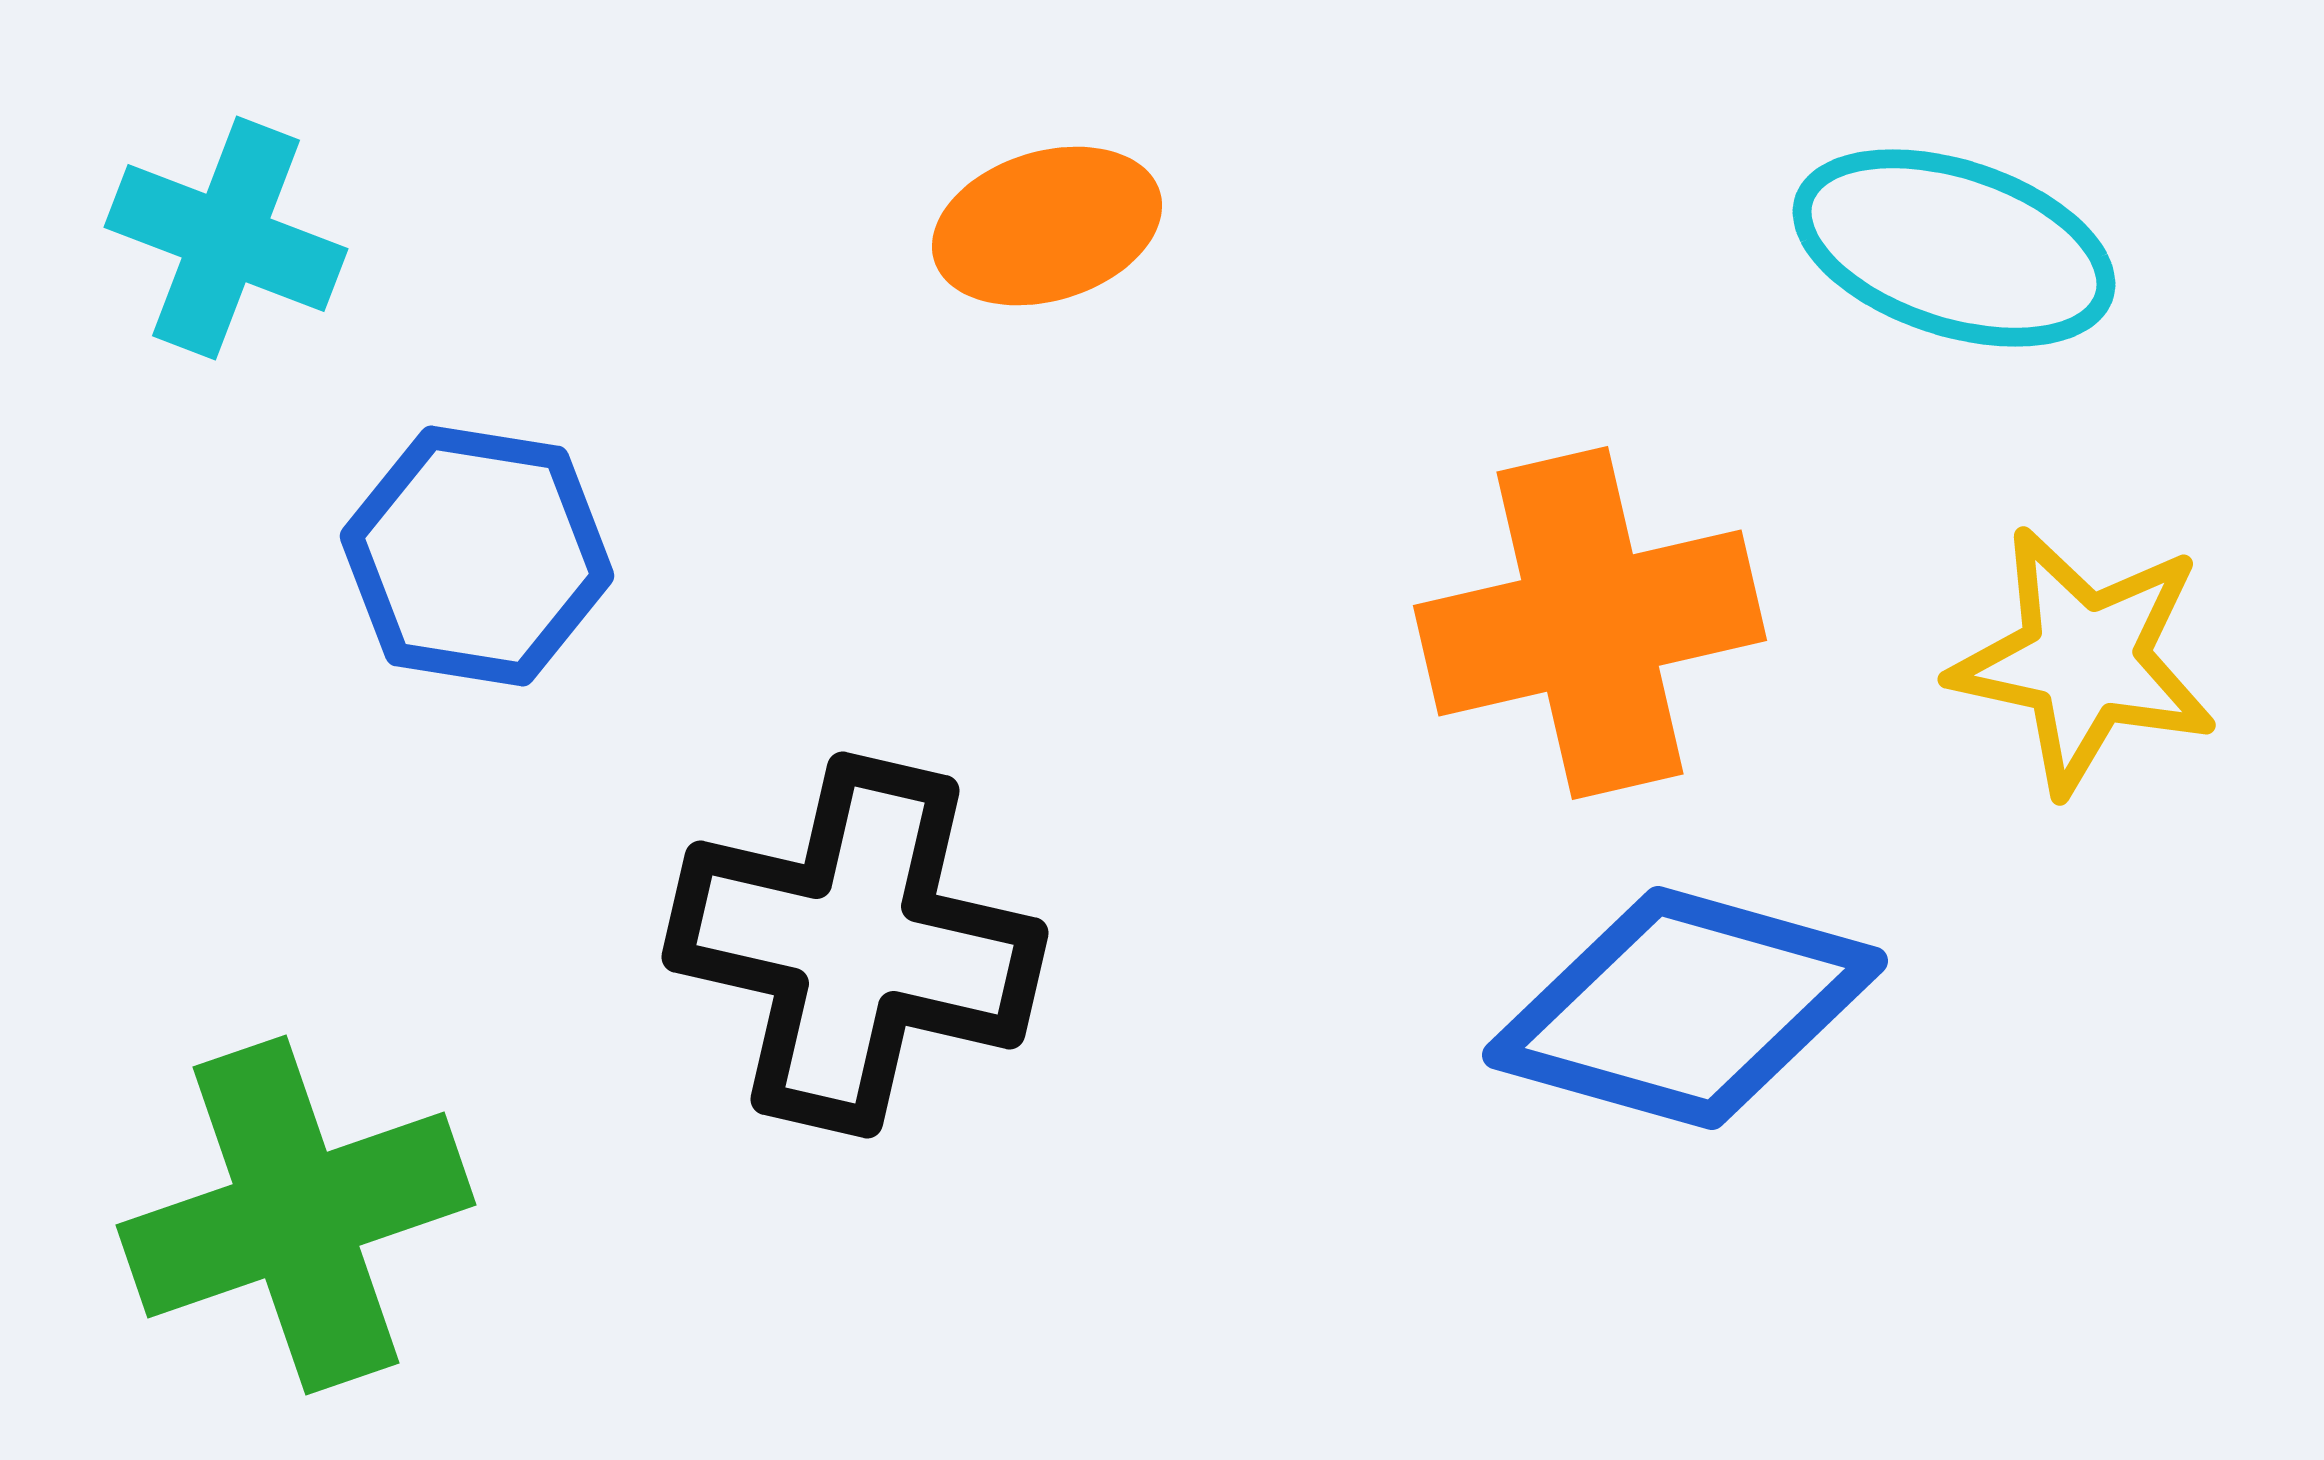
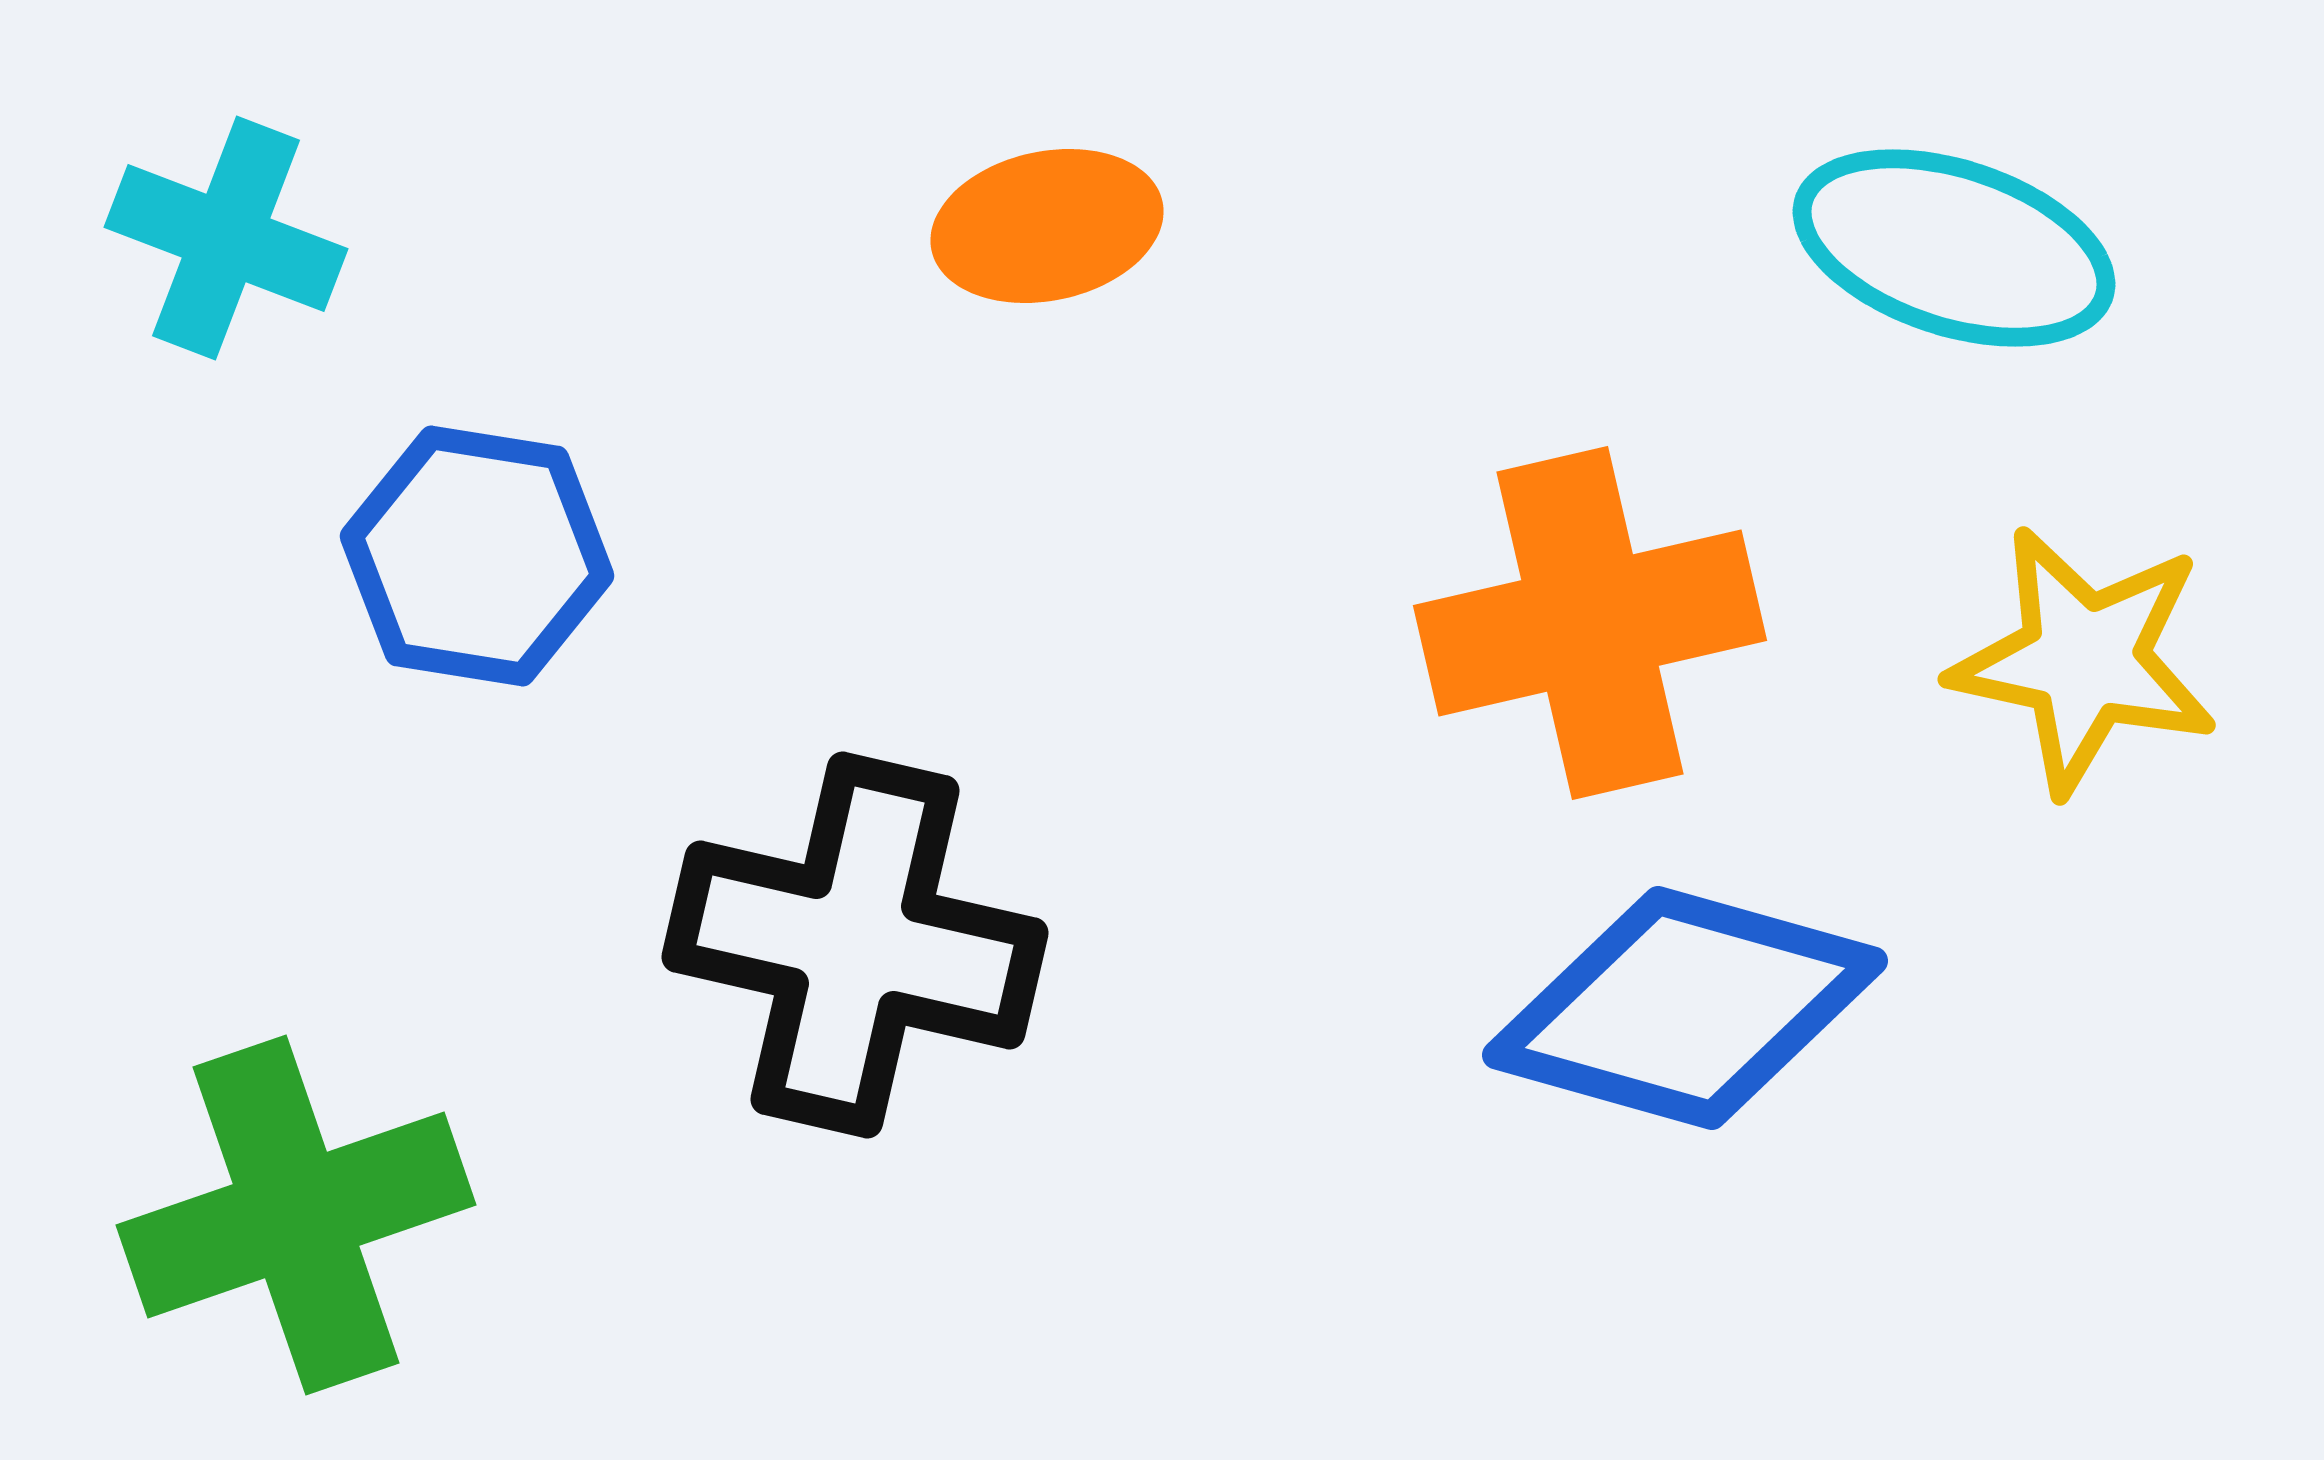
orange ellipse: rotated 5 degrees clockwise
